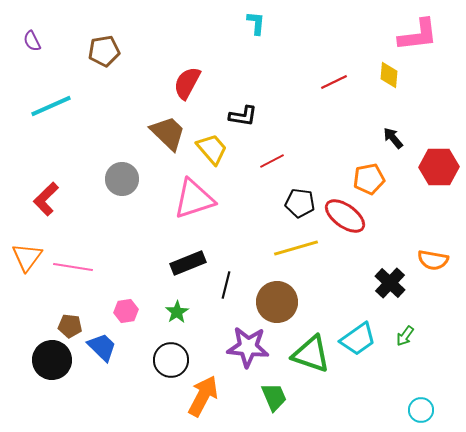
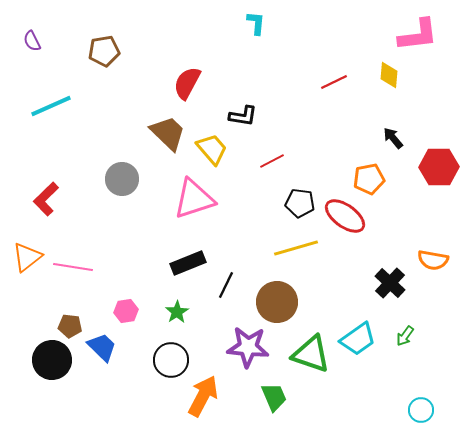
orange triangle at (27, 257): rotated 16 degrees clockwise
black line at (226, 285): rotated 12 degrees clockwise
